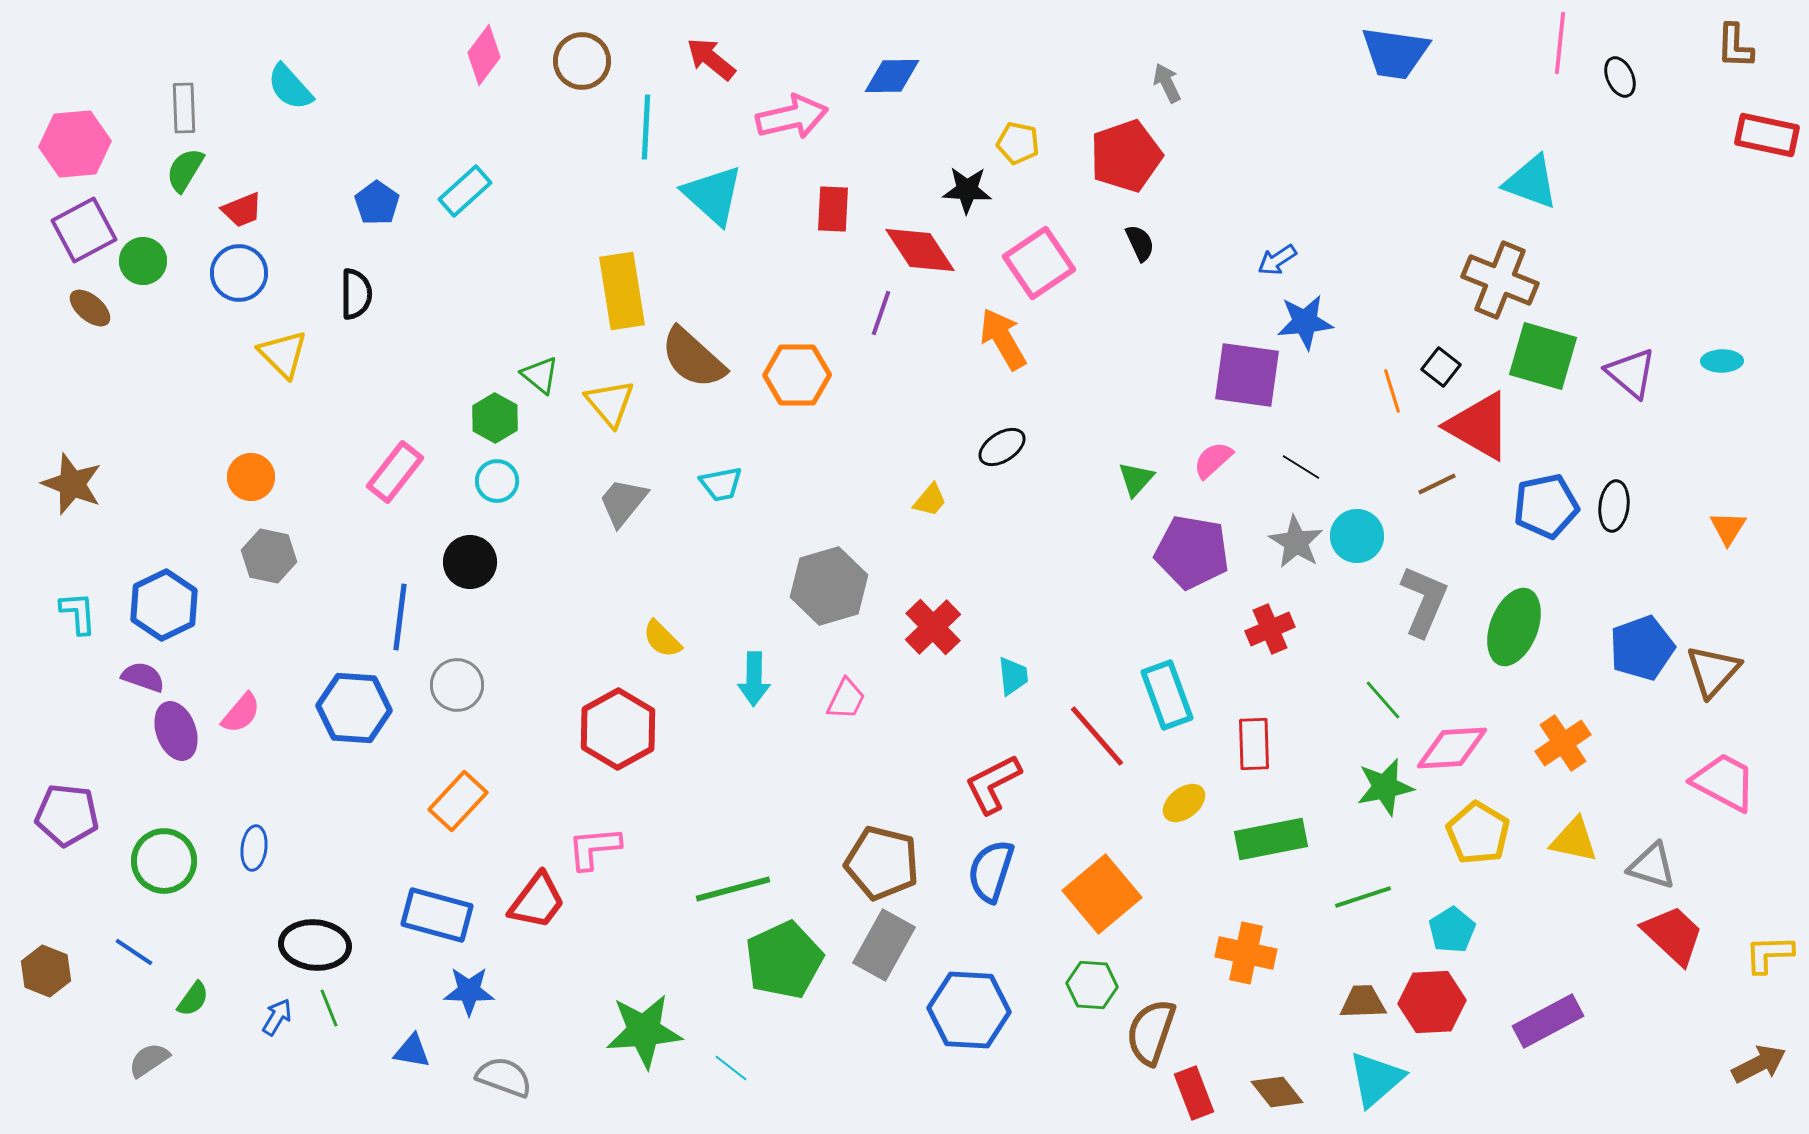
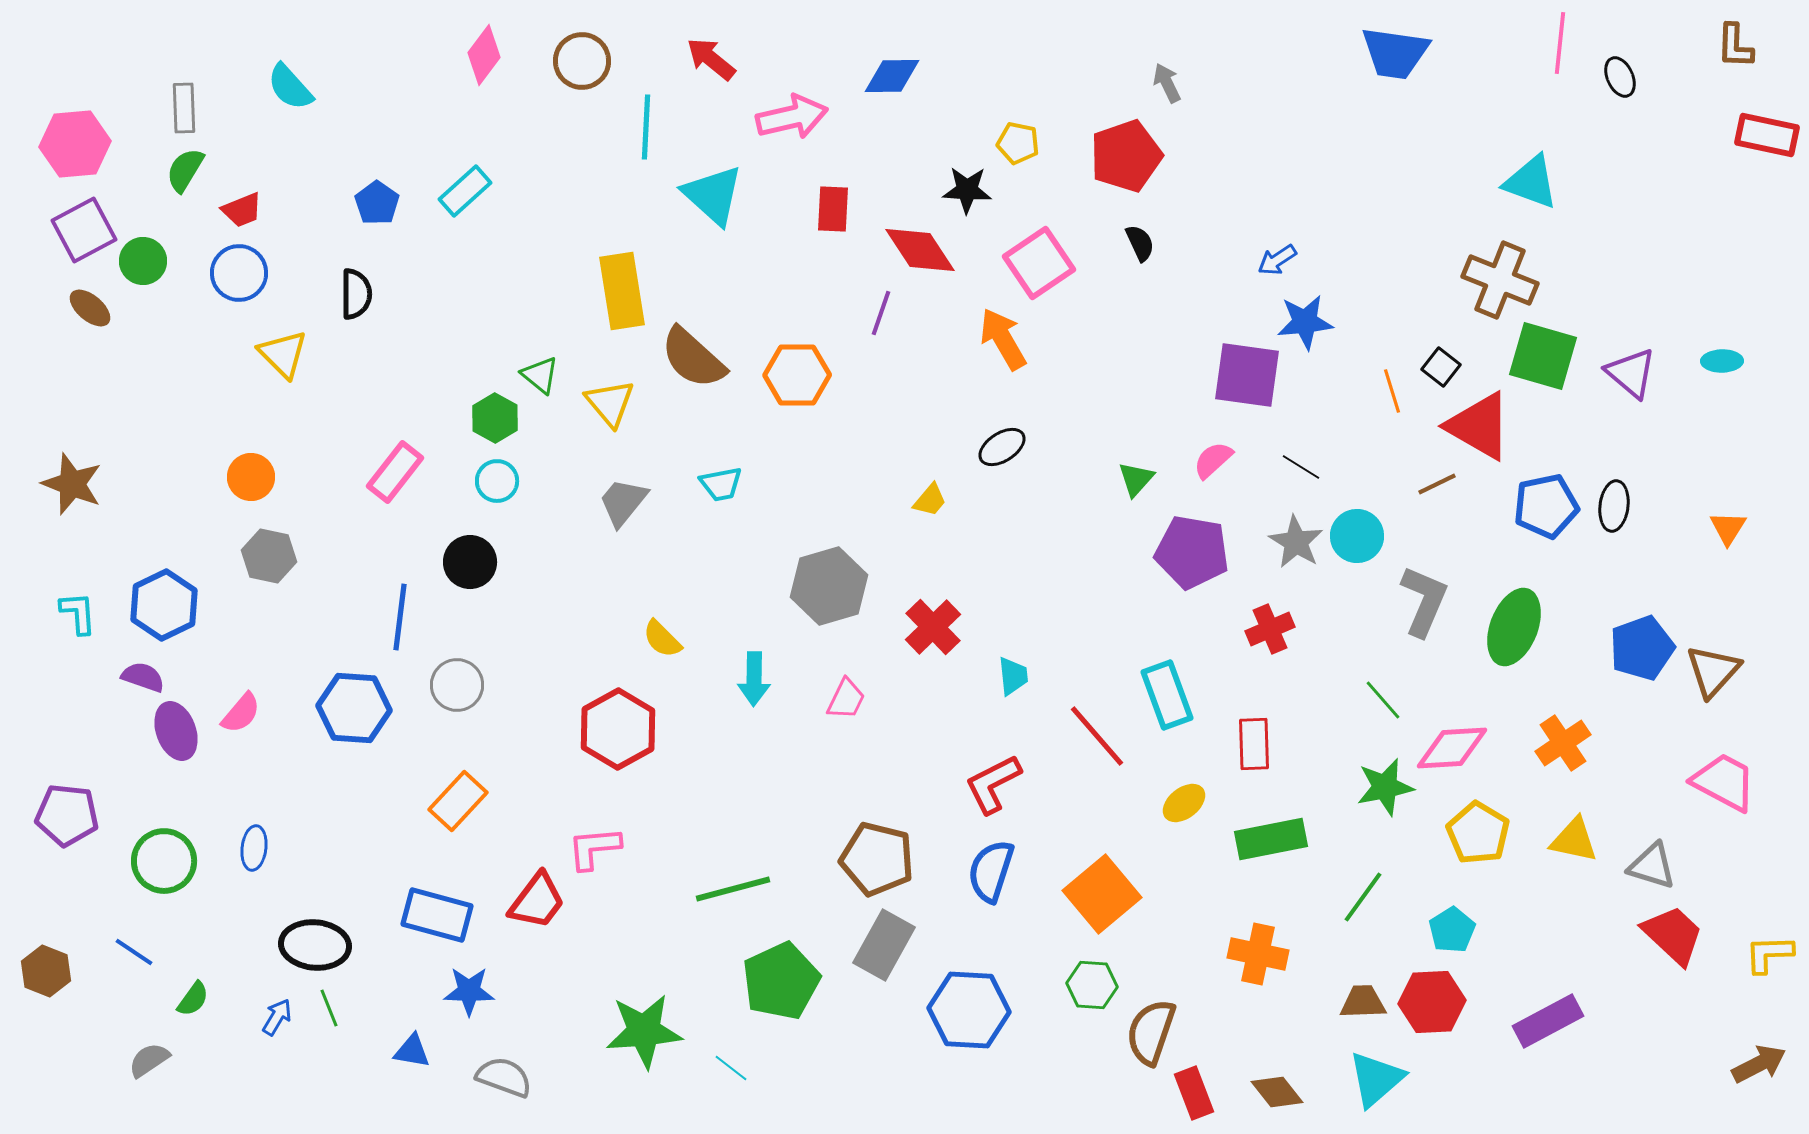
brown pentagon at (882, 863): moved 5 px left, 4 px up
green line at (1363, 897): rotated 36 degrees counterclockwise
orange cross at (1246, 953): moved 12 px right, 1 px down
green pentagon at (784, 960): moved 3 px left, 21 px down
